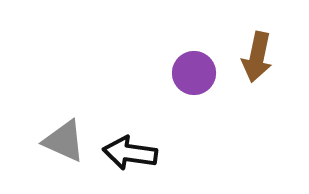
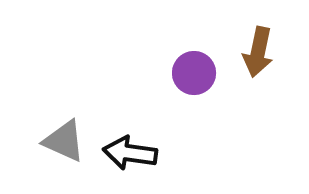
brown arrow: moved 1 px right, 5 px up
